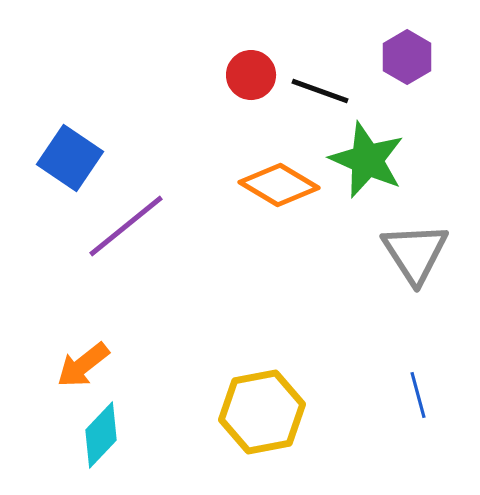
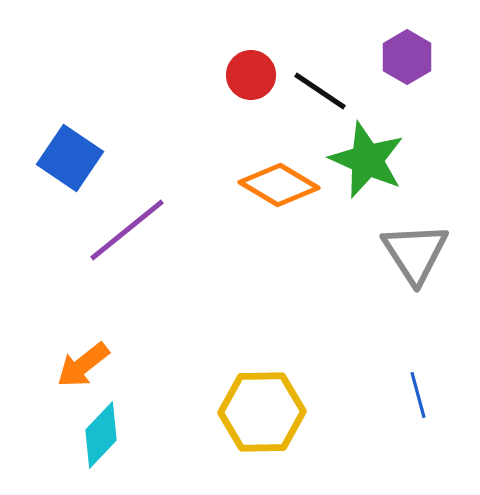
black line: rotated 14 degrees clockwise
purple line: moved 1 px right, 4 px down
yellow hexagon: rotated 10 degrees clockwise
